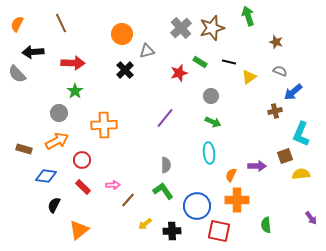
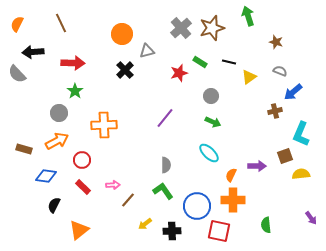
cyan ellipse at (209, 153): rotated 40 degrees counterclockwise
orange cross at (237, 200): moved 4 px left
